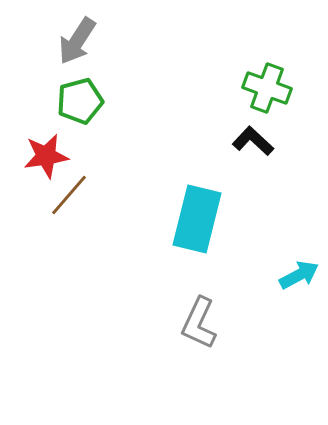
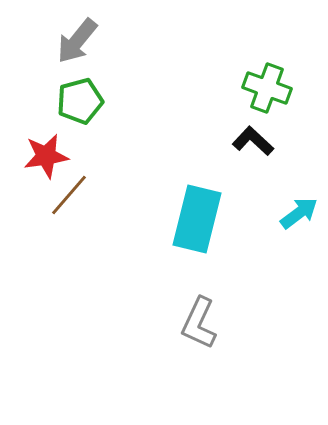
gray arrow: rotated 6 degrees clockwise
cyan arrow: moved 62 px up; rotated 9 degrees counterclockwise
